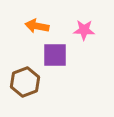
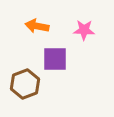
purple square: moved 4 px down
brown hexagon: moved 2 px down
